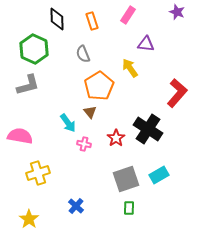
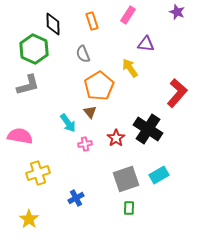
black diamond: moved 4 px left, 5 px down
pink cross: moved 1 px right; rotated 24 degrees counterclockwise
blue cross: moved 8 px up; rotated 21 degrees clockwise
